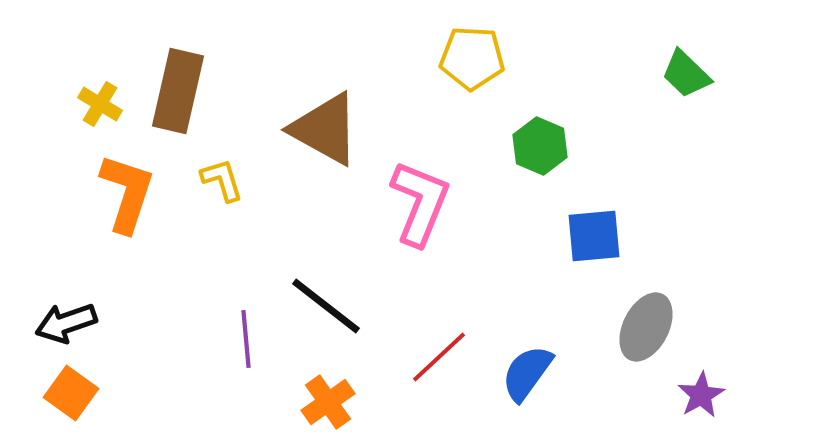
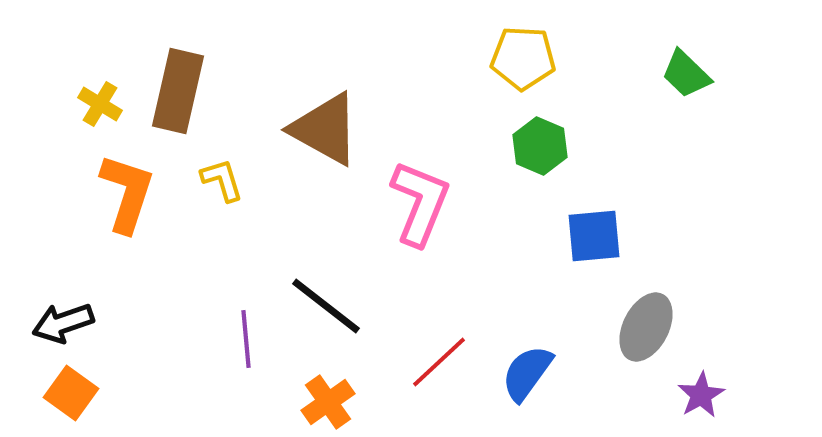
yellow pentagon: moved 51 px right
black arrow: moved 3 px left
red line: moved 5 px down
